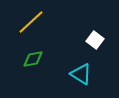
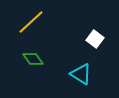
white square: moved 1 px up
green diamond: rotated 65 degrees clockwise
